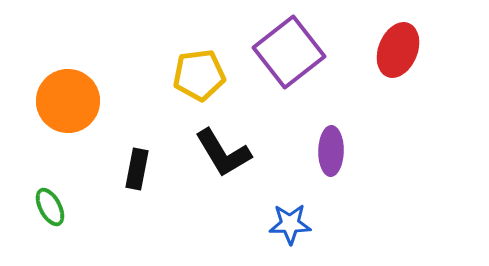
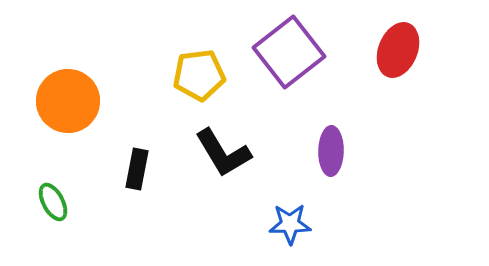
green ellipse: moved 3 px right, 5 px up
